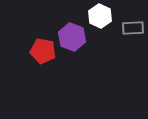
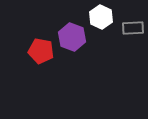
white hexagon: moved 1 px right, 1 px down
red pentagon: moved 2 px left
